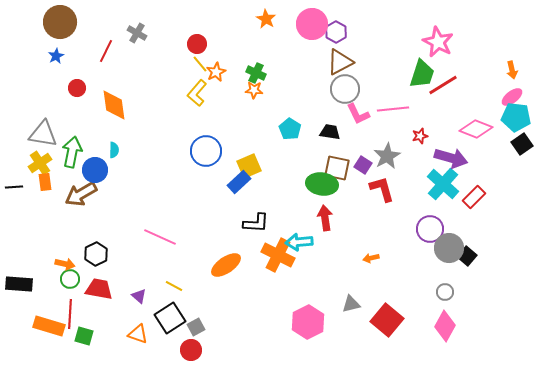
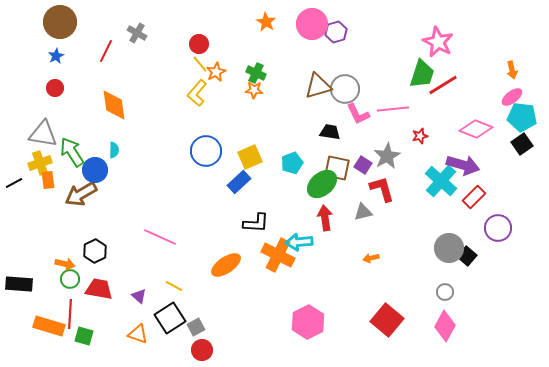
orange star at (266, 19): moved 3 px down
purple hexagon at (336, 32): rotated 15 degrees clockwise
red circle at (197, 44): moved 2 px right
brown triangle at (340, 62): moved 22 px left, 24 px down; rotated 12 degrees clockwise
red circle at (77, 88): moved 22 px left
cyan pentagon at (516, 117): moved 6 px right
cyan pentagon at (290, 129): moved 2 px right, 34 px down; rotated 20 degrees clockwise
green arrow at (72, 152): rotated 44 degrees counterclockwise
purple arrow at (451, 158): moved 12 px right, 7 px down
yellow cross at (40, 163): rotated 15 degrees clockwise
yellow square at (249, 166): moved 1 px right, 9 px up
orange rectangle at (45, 182): moved 3 px right, 2 px up
green ellipse at (322, 184): rotated 48 degrees counterclockwise
cyan cross at (443, 184): moved 2 px left, 3 px up
black line at (14, 187): moved 4 px up; rotated 24 degrees counterclockwise
purple circle at (430, 229): moved 68 px right, 1 px up
black hexagon at (96, 254): moved 1 px left, 3 px up
gray triangle at (351, 304): moved 12 px right, 92 px up
red circle at (191, 350): moved 11 px right
